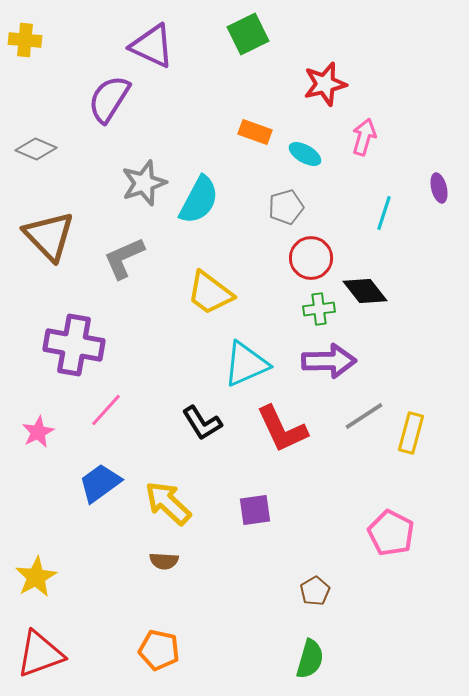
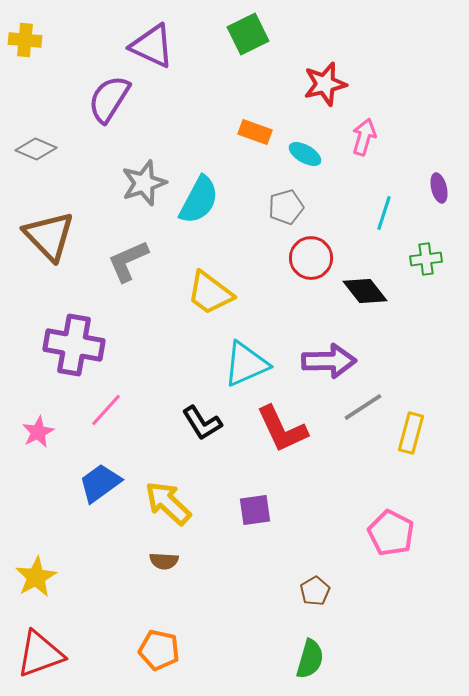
gray L-shape: moved 4 px right, 3 px down
green cross: moved 107 px right, 50 px up
gray line: moved 1 px left, 9 px up
